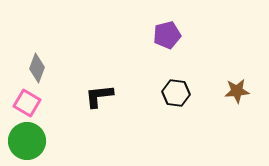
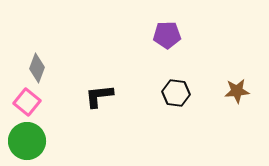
purple pentagon: rotated 12 degrees clockwise
pink square: moved 1 px up; rotated 8 degrees clockwise
